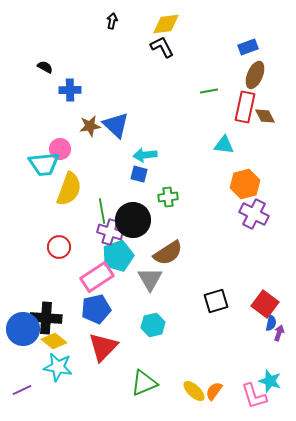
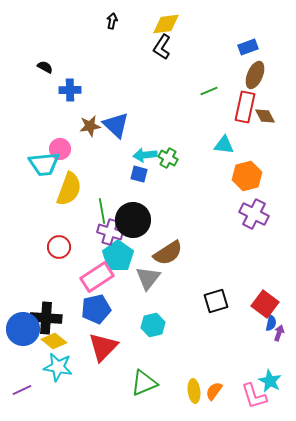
black L-shape at (162, 47): rotated 120 degrees counterclockwise
green line at (209, 91): rotated 12 degrees counterclockwise
orange hexagon at (245, 184): moved 2 px right, 8 px up
green cross at (168, 197): moved 39 px up; rotated 36 degrees clockwise
cyan pentagon at (118, 256): rotated 16 degrees counterclockwise
gray triangle at (150, 279): moved 2 px left, 1 px up; rotated 8 degrees clockwise
cyan star at (270, 381): rotated 10 degrees clockwise
yellow ellipse at (194, 391): rotated 40 degrees clockwise
